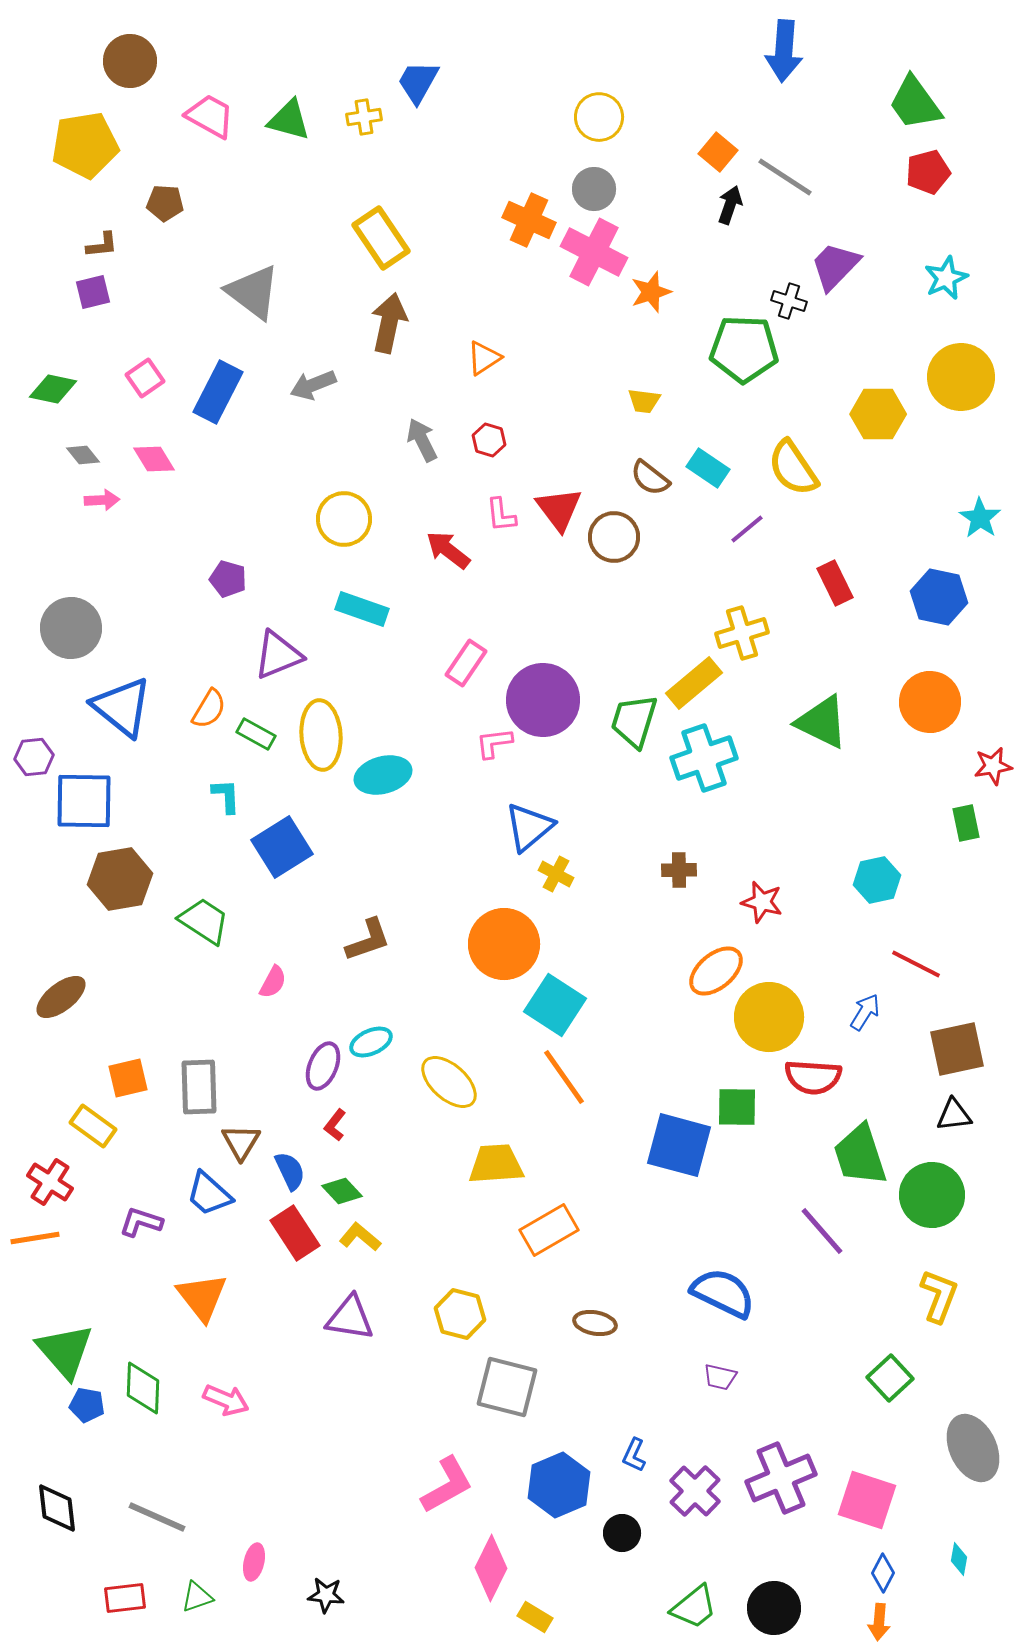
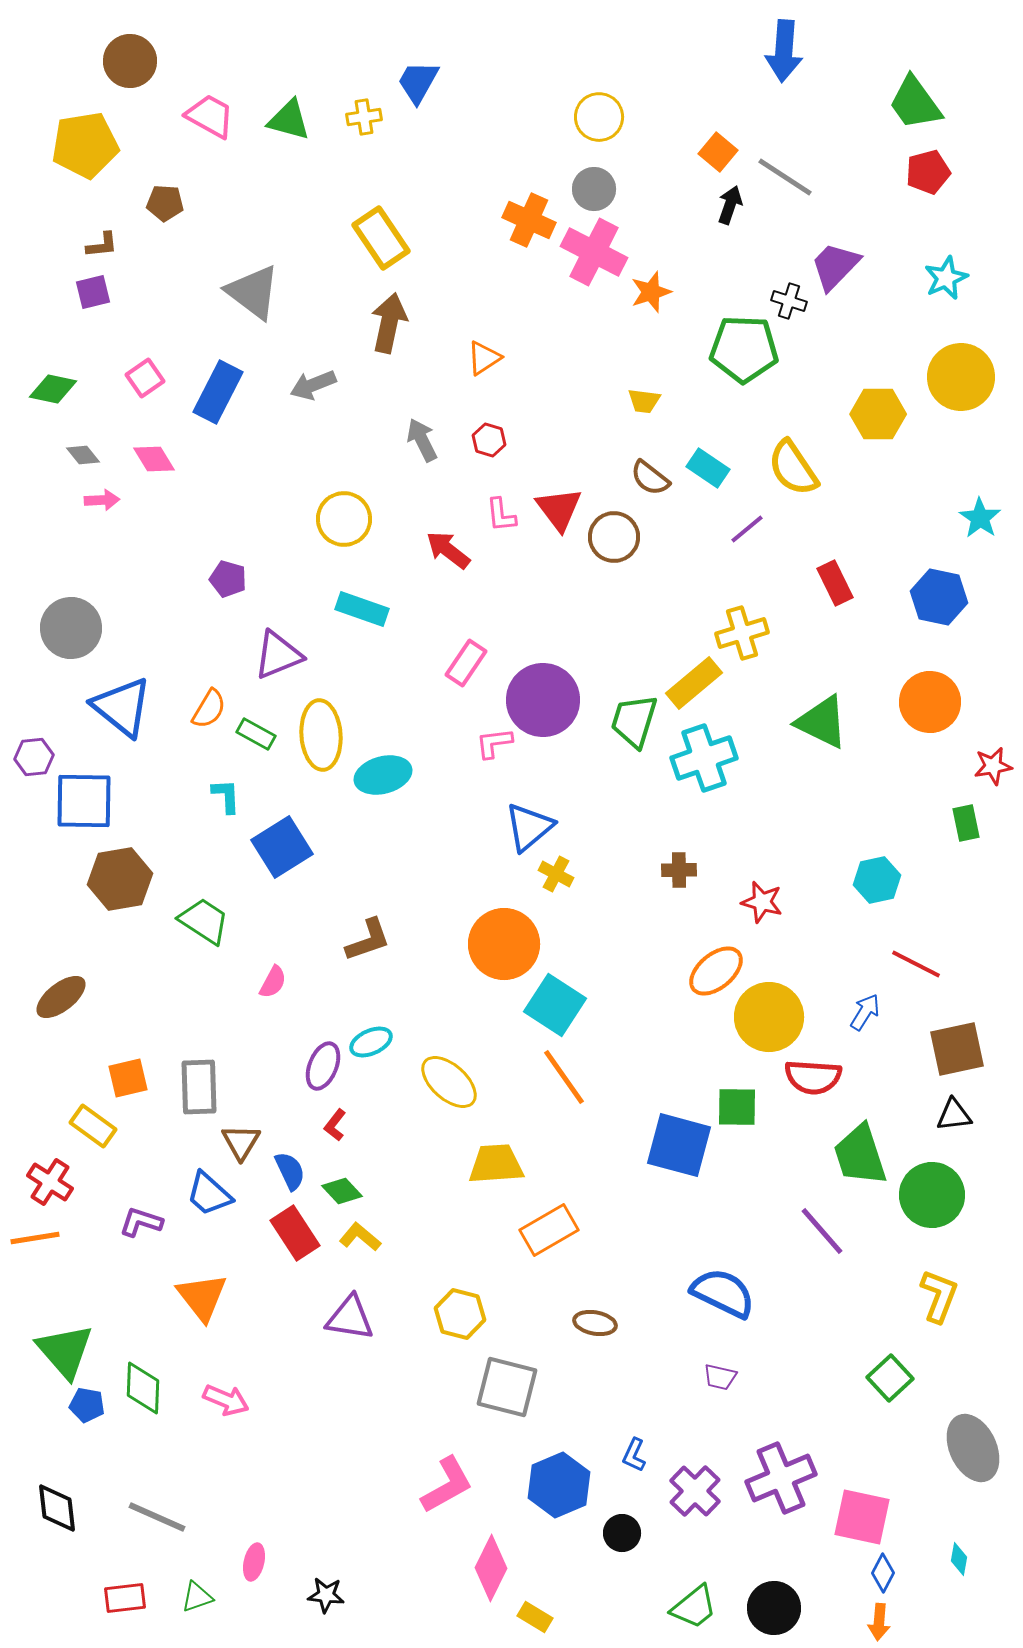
pink square at (867, 1500): moved 5 px left, 17 px down; rotated 6 degrees counterclockwise
